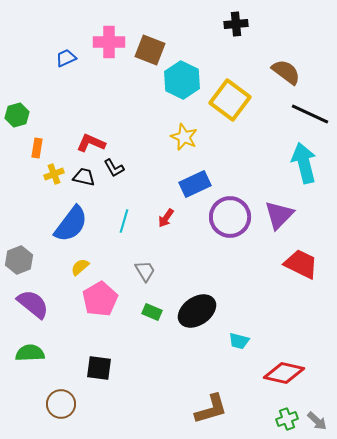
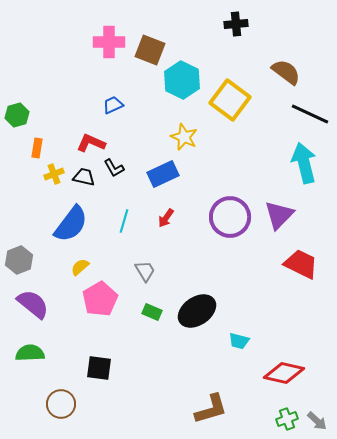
blue trapezoid: moved 47 px right, 47 px down
blue rectangle: moved 32 px left, 10 px up
